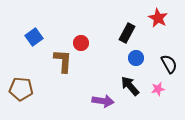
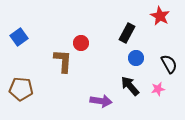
red star: moved 2 px right, 2 px up
blue square: moved 15 px left
purple arrow: moved 2 px left
